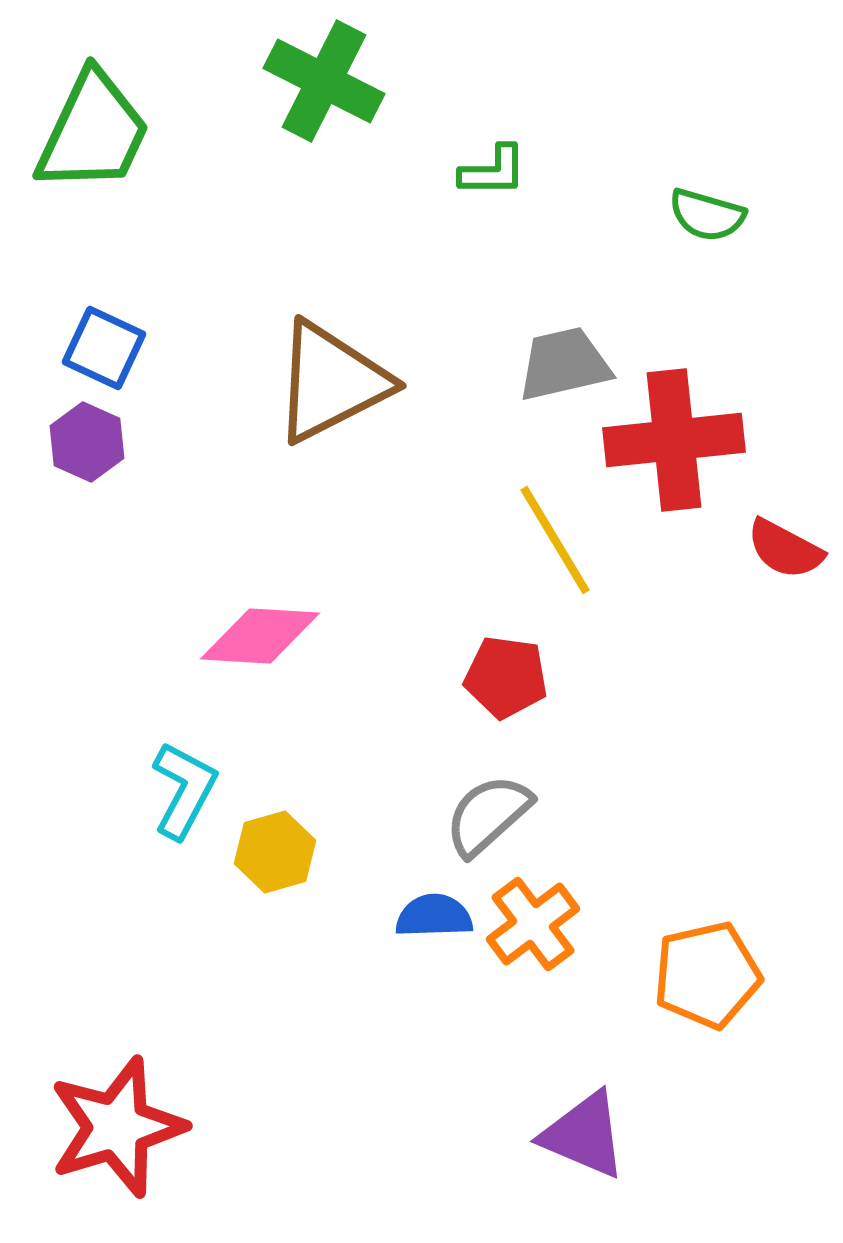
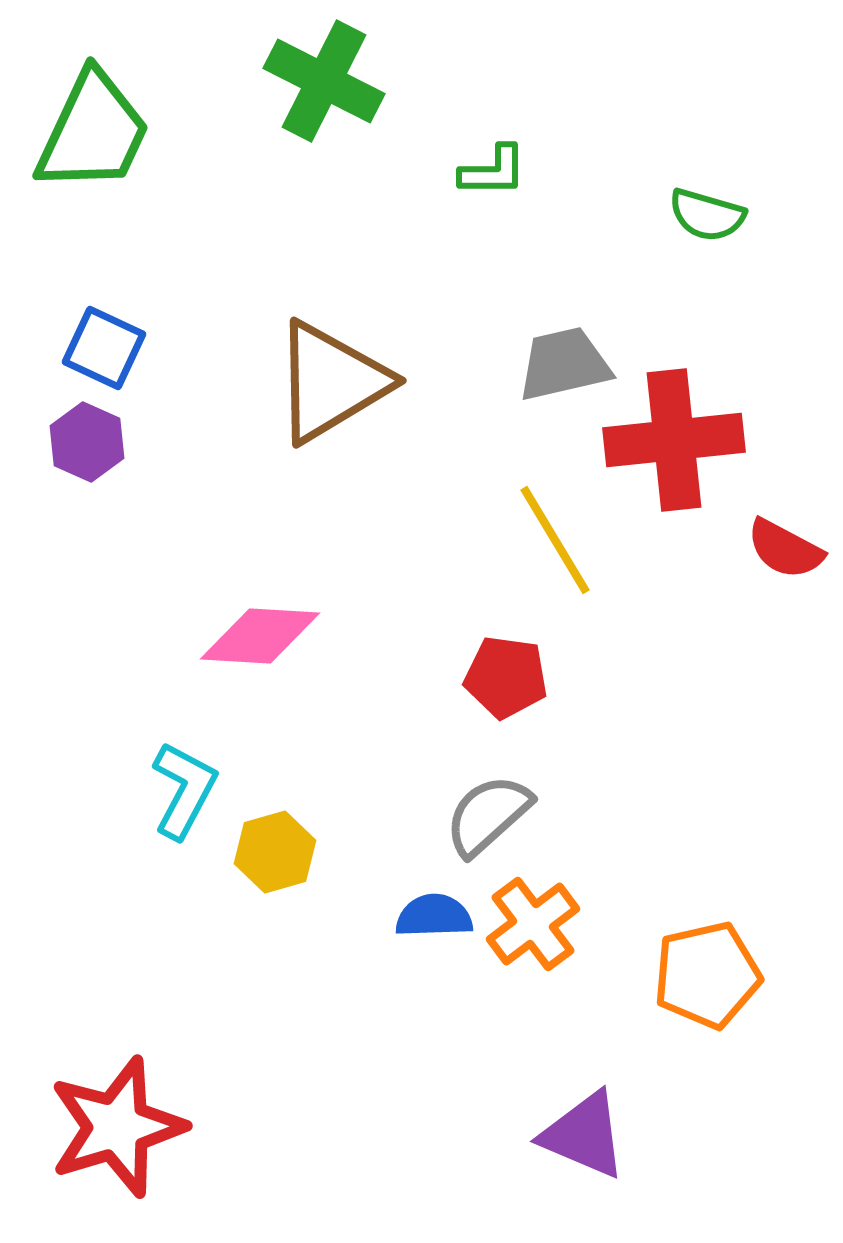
brown triangle: rotated 4 degrees counterclockwise
